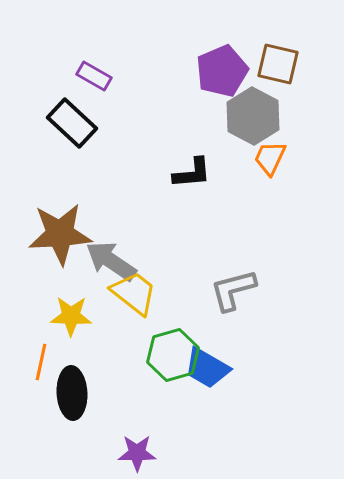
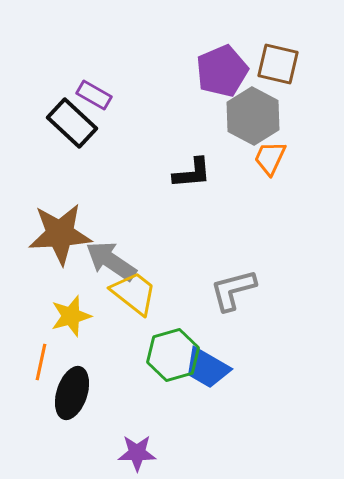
purple rectangle: moved 19 px down
yellow star: rotated 18 degrees counterclockwise
black ellipse: rotated 21 degrees clockwise
